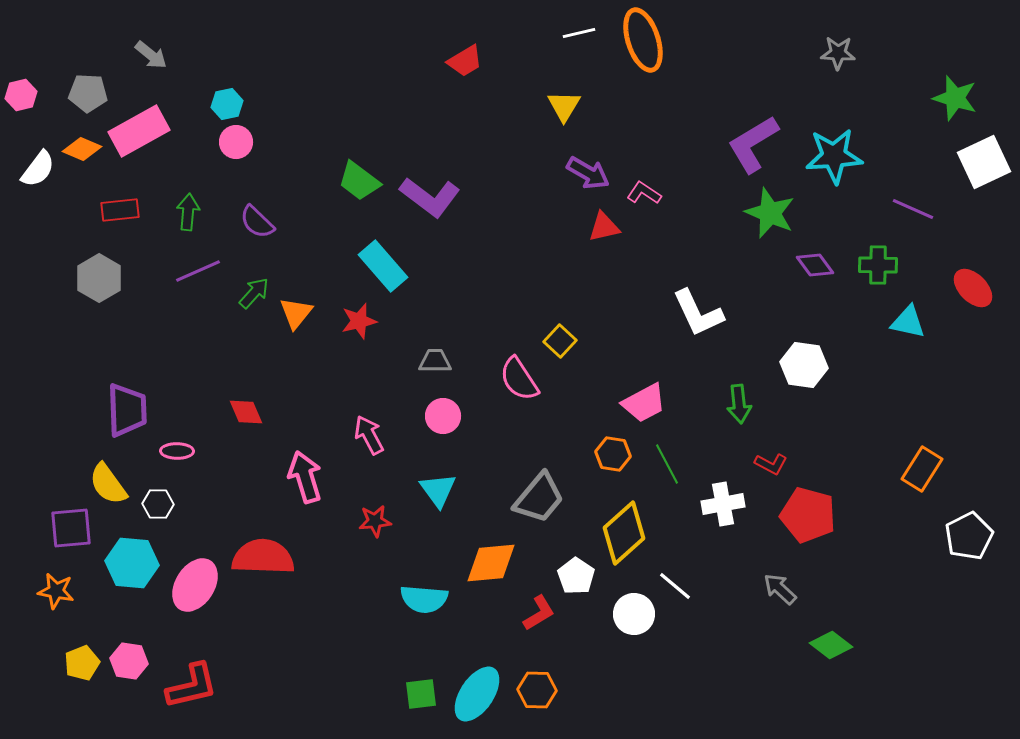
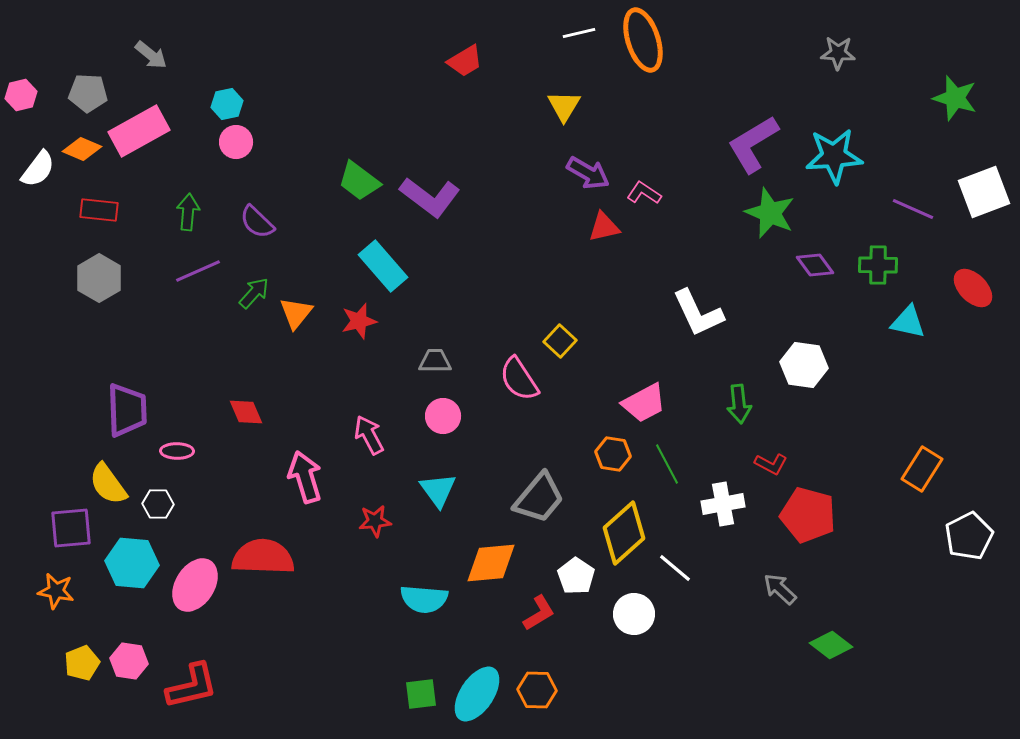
white square at (984, 162): moved 30 px down; rotated 4 degrees clockwise
red rectangle at (120, 210): moved 21 px left; rotated 12 degrees clockwise
white line at (675, 586): moved 18 px up
